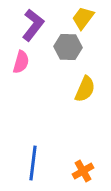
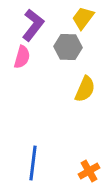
pink semicircle: moved 1 px right, 5 px up
orange cross: moved 6 px right
